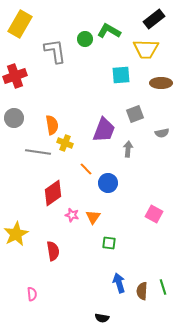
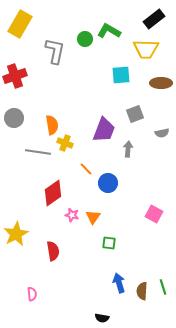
gray L-shape: rotated 20 degrees clockwise
